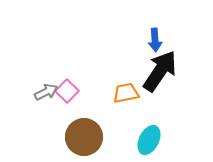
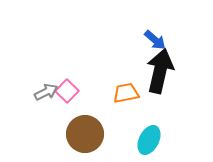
blue arrow: rotated 45 degrees counterclockwise
black arrow: rotated 21 degrees counterclockwise
brown circle: moved 1 px right, 3 px up
